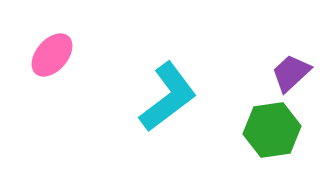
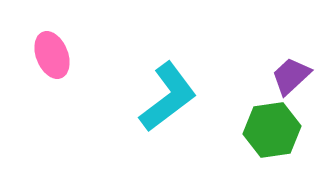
pink ellipse: rotated 63 degrees counterclockwise
purple trapezoid: moved 3 px down
